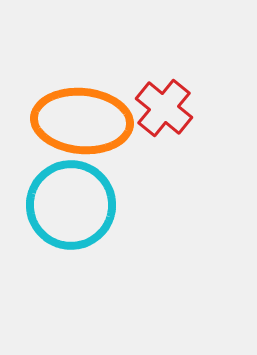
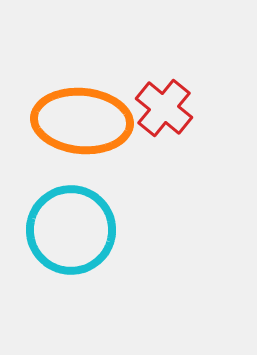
cyan circle: moved 25 px down
